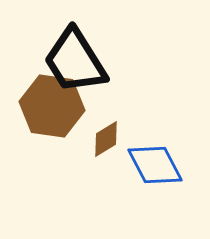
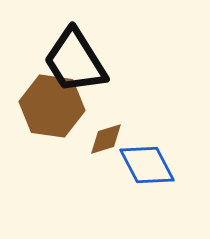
brown diamond: rotated 15 degrees clockwise
blue diamond: moved 8 px left
